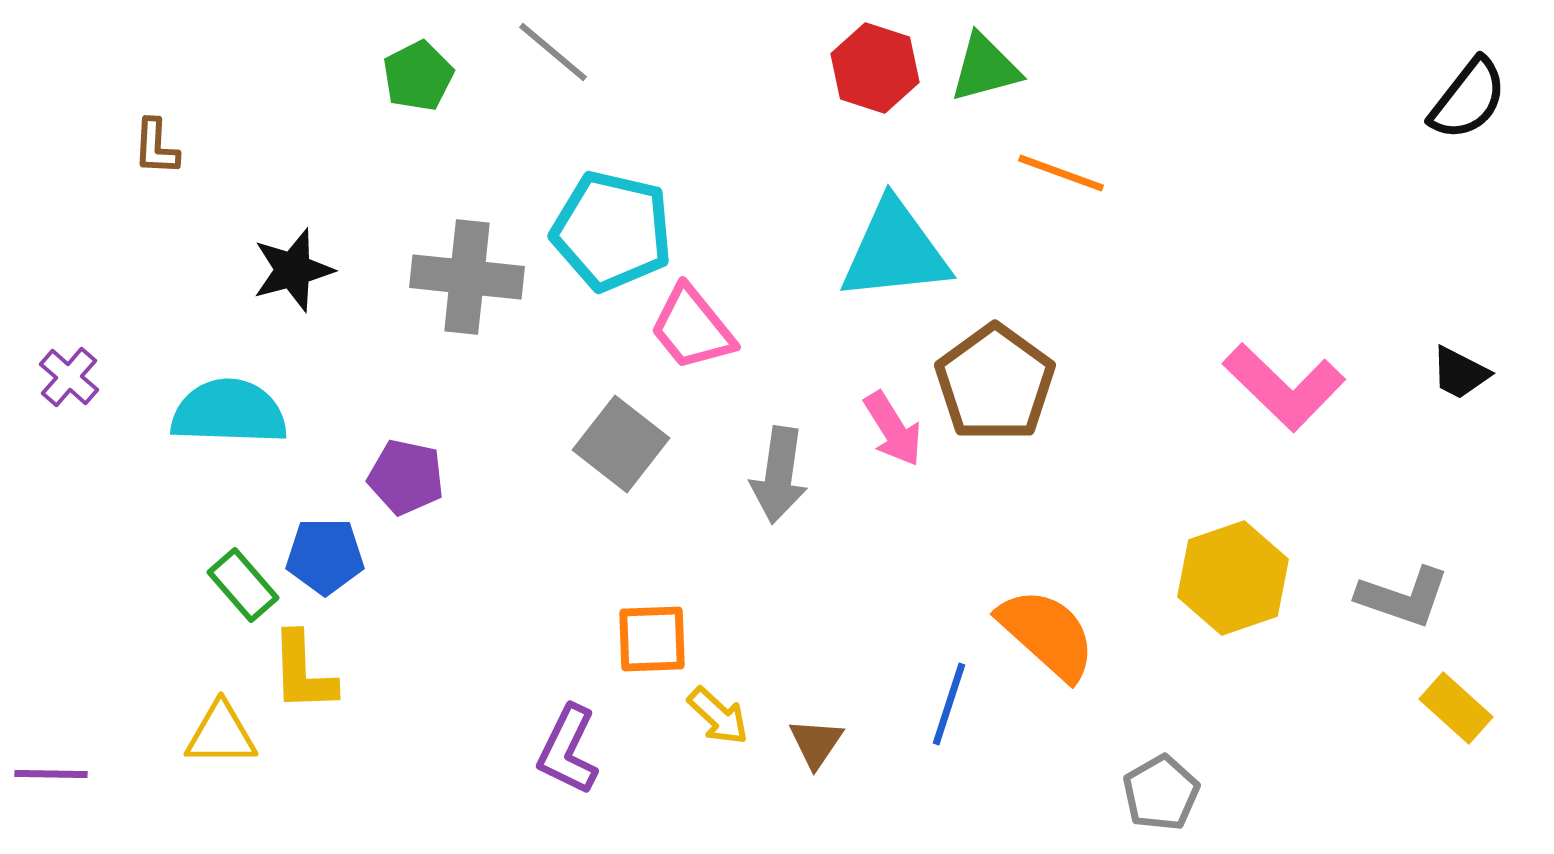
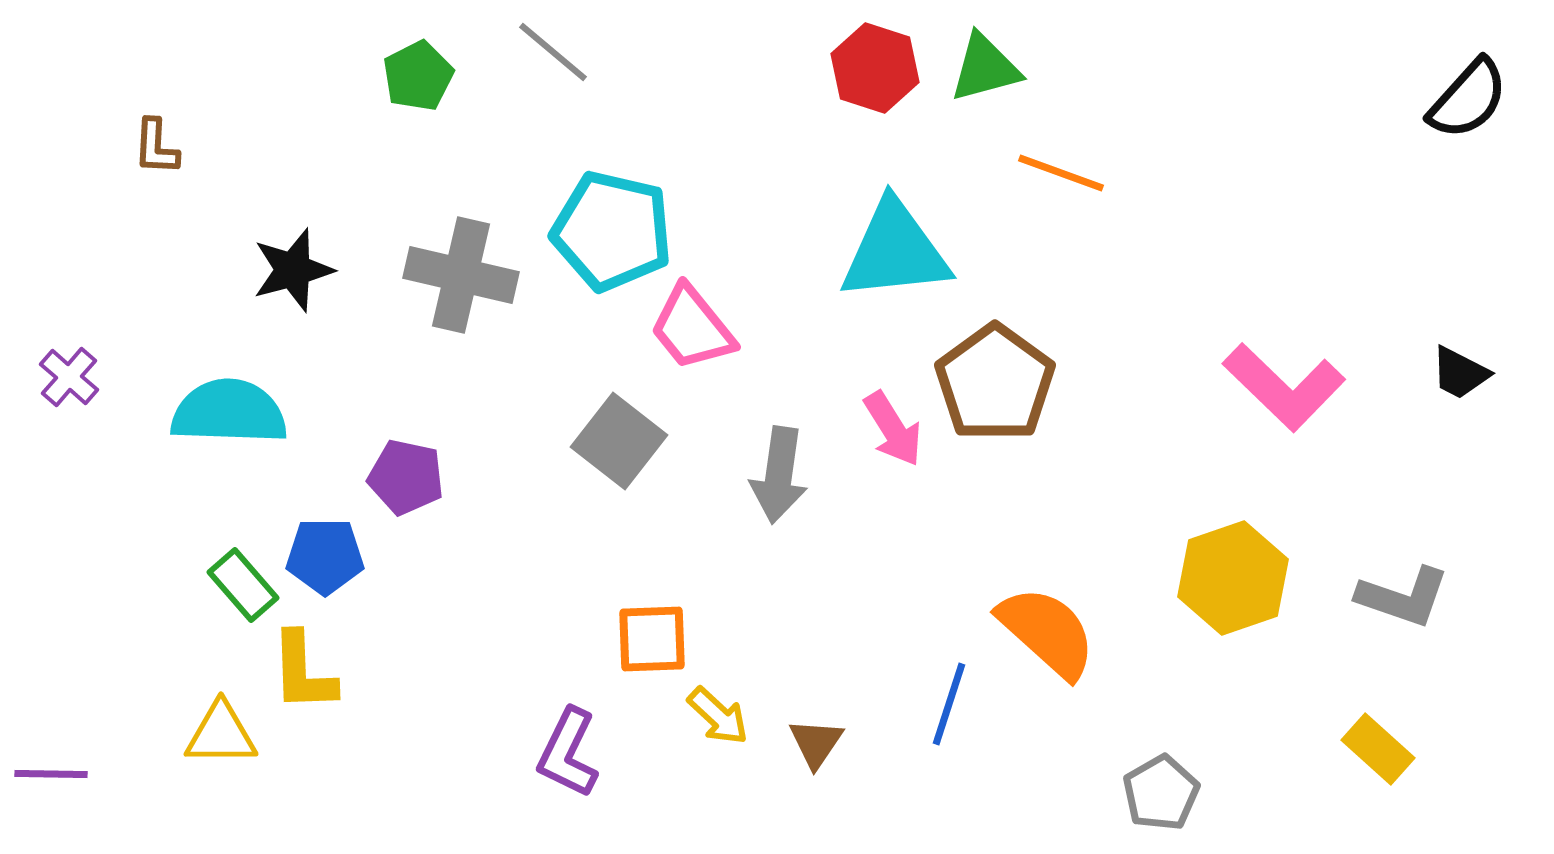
black semicircle: rotated 4 degrees clockwise
gray cross: moved 6 px left, 2 px up; rotated 7 degrees clockwise
gray square: moved 2 px left, 3 px up
orange semicircle: moved 2 px up
yellow rectangle: moved 78 px left, 41 px down
purple L-shape: moved 3 px down
